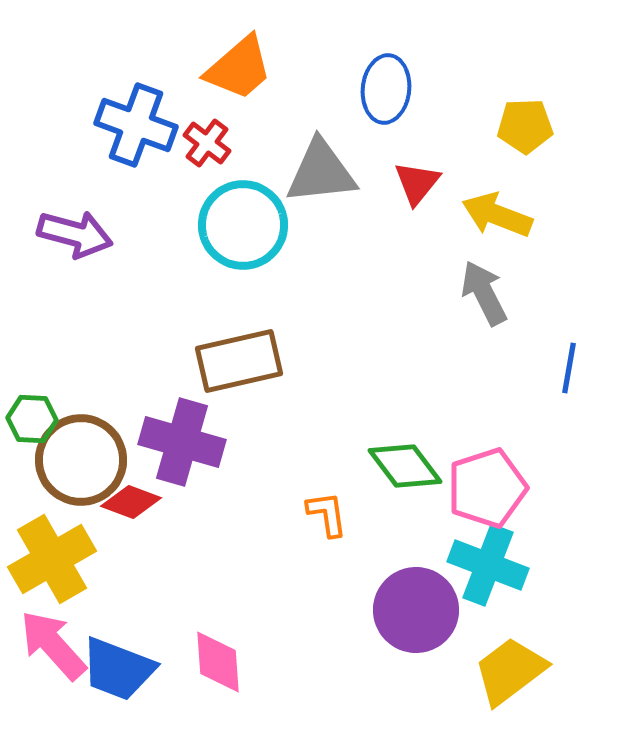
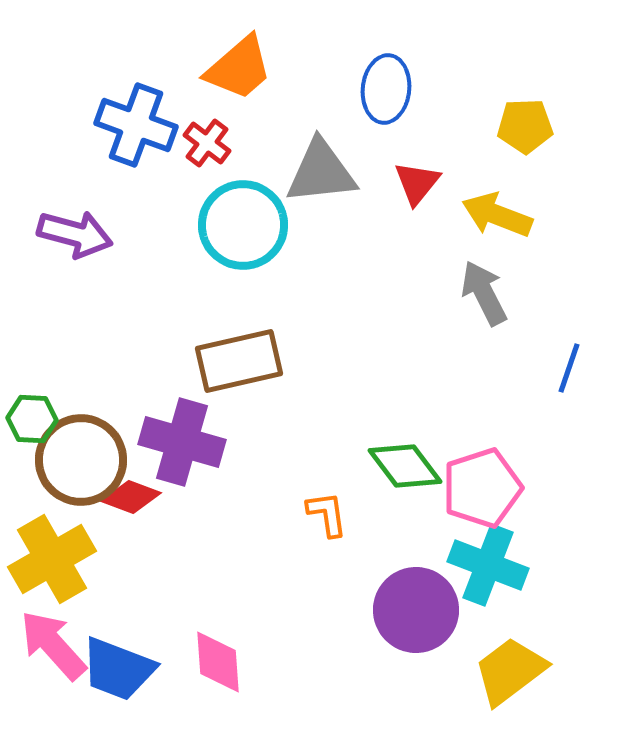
blue line: rotated 9 degrees clockwise
pink pentagon: moved 5 px left
red diamond: moved 5 px up
